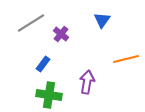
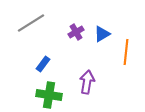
blue triangle: moved 14 px down; rotated 24 degrees clockwise
purple cross: moved 15 px right, 2 px up; rotated 21 degrees clockwise
orange line: moved 7 px up; rotated 70 degrees counterclockwise
